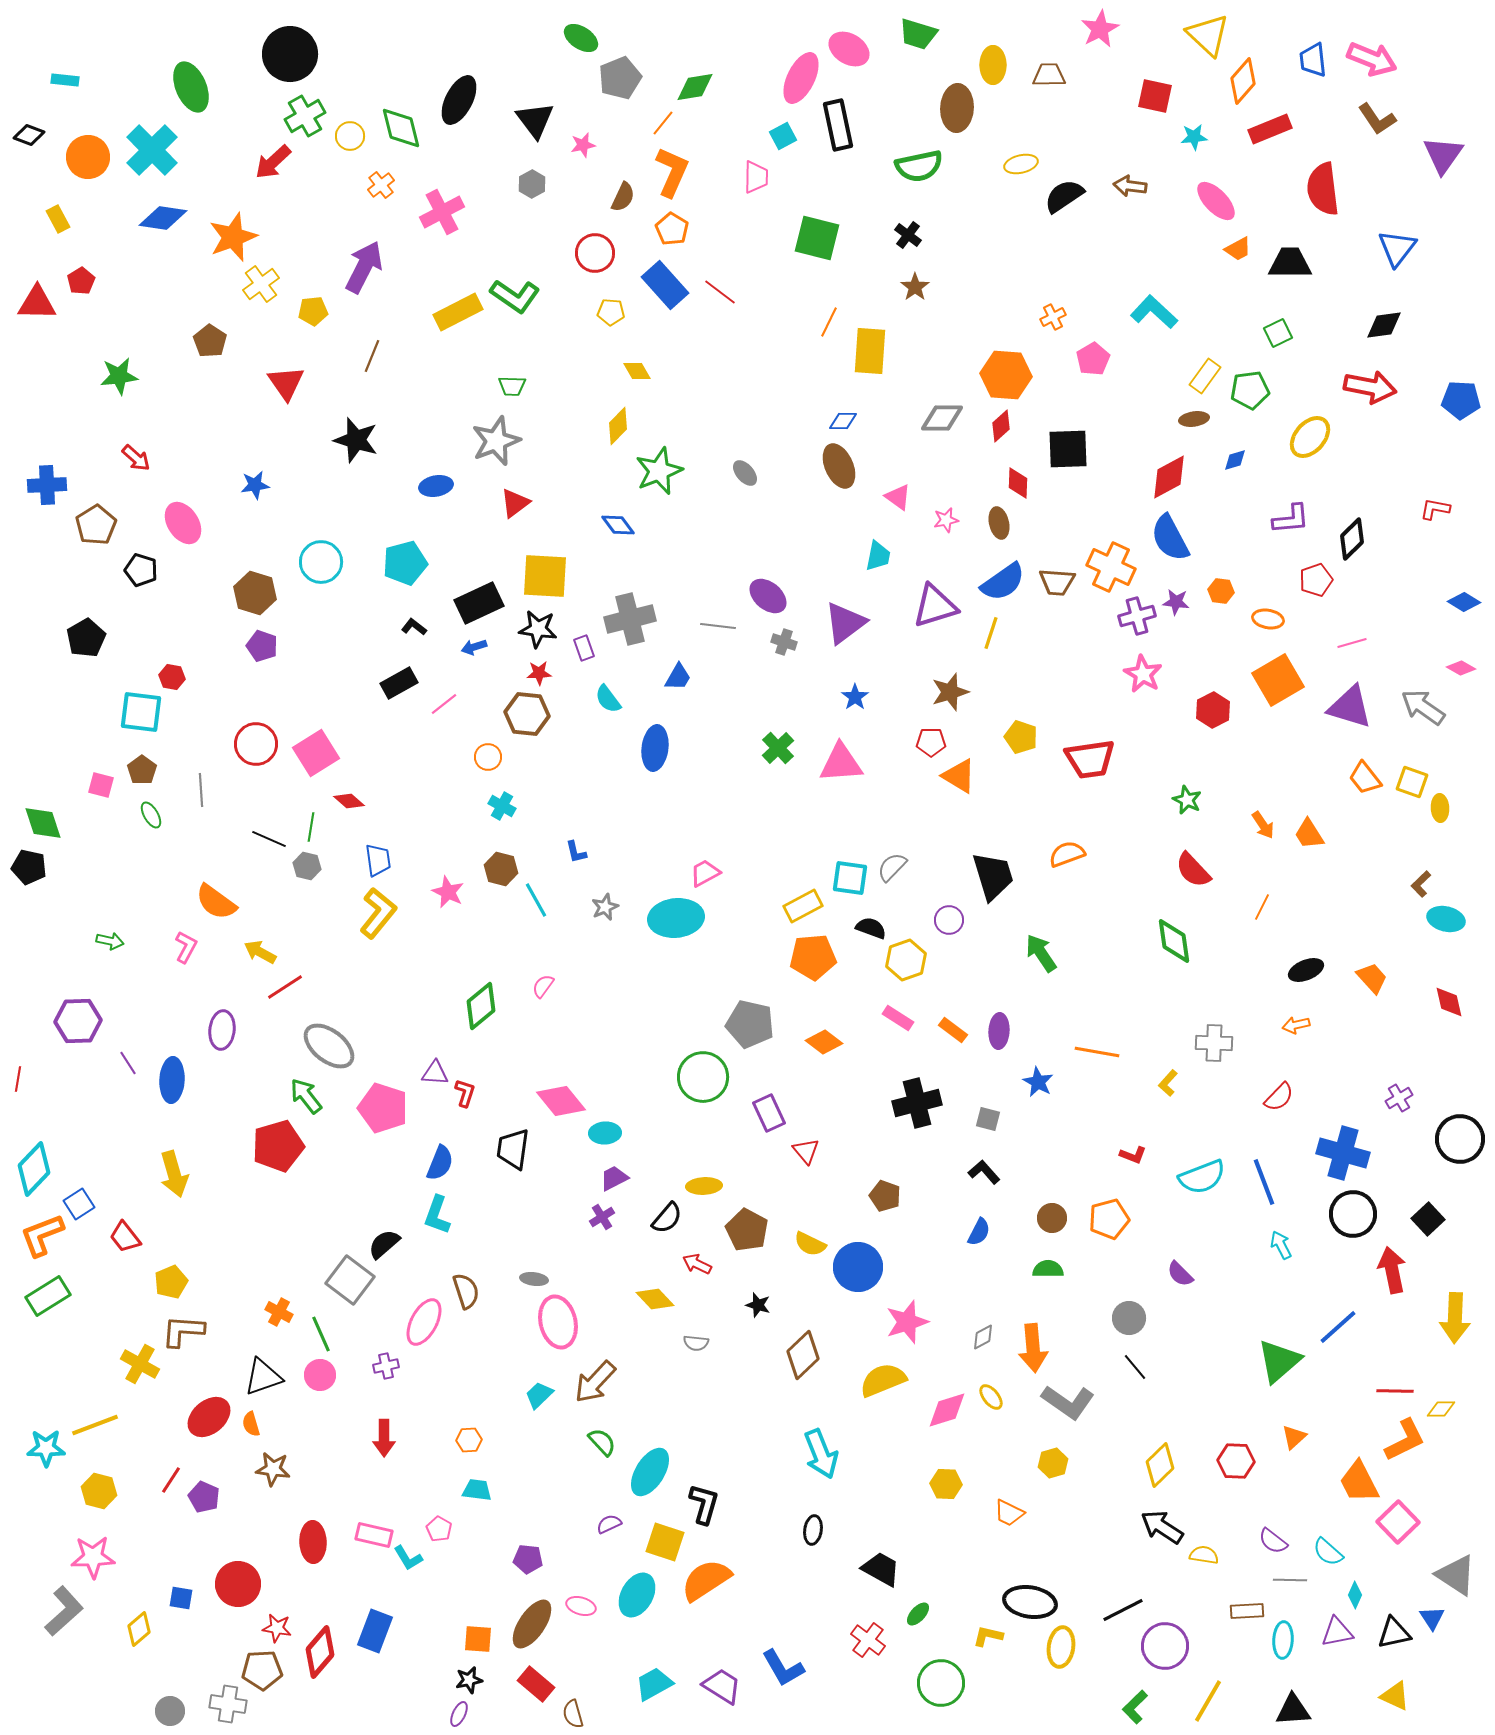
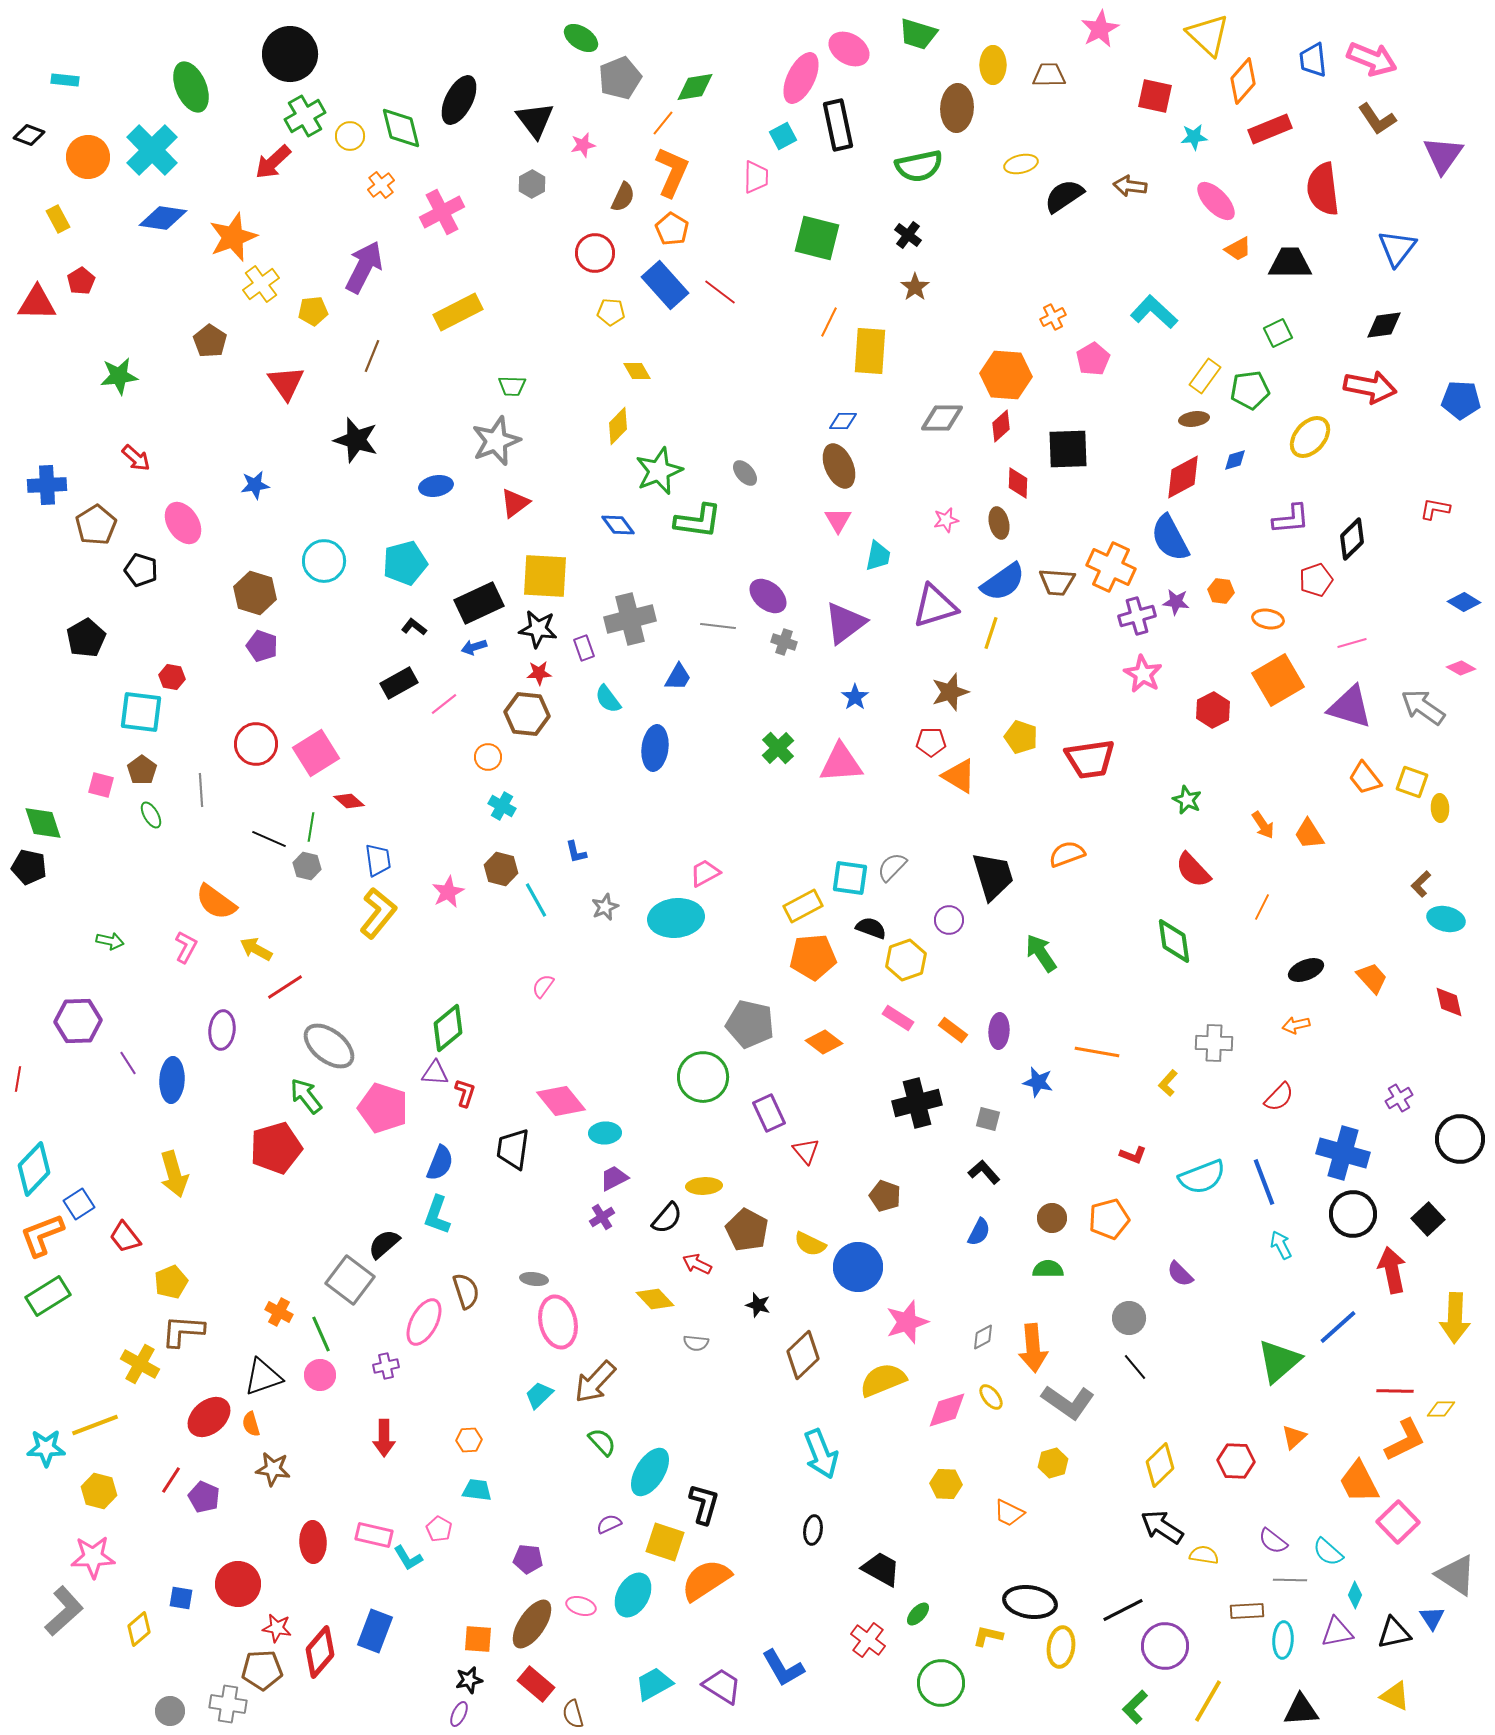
green L-shape at (515, 296): moved 183 px right, 225 px down; rotated 27 degrees counterclockwise
red diamond at (1169, 477): moved 14 px right
pink triangle at (898, 497): moved 60 px left, 23 px down; rotated 24 degrees clockwise
cyan circle at (321, 562): moved 3 px right, 1 px up
pink star at (448, 892): rotated 20 degrees clockwise
yellow arrow at (260, 952): moved 4 px left, 3 px up
green diamond at (481, 1006): moved 33 px left, 22 px down
blue star at (1038, 1082): rotated 16 degrees counterclockwise
red pentagon at (278, 1146): moved 2 px left, 2 px down
cyan ellipse at (637, 1595): moved 4 px left
black triangle at (1293, 1710): moved 8 px right
